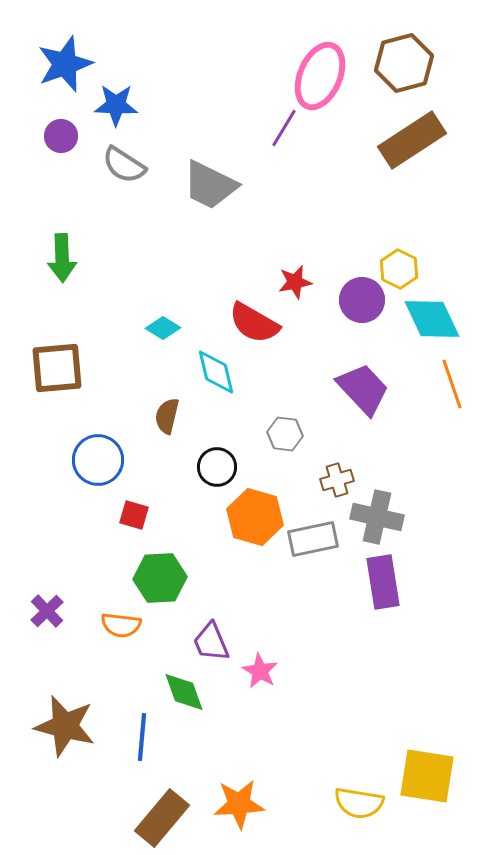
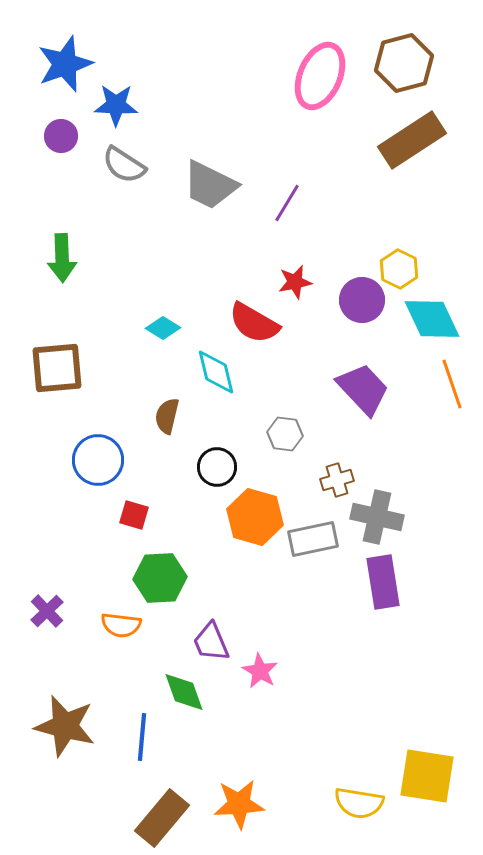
purple line at (284, 128): moved 3 px right, 75 px down
